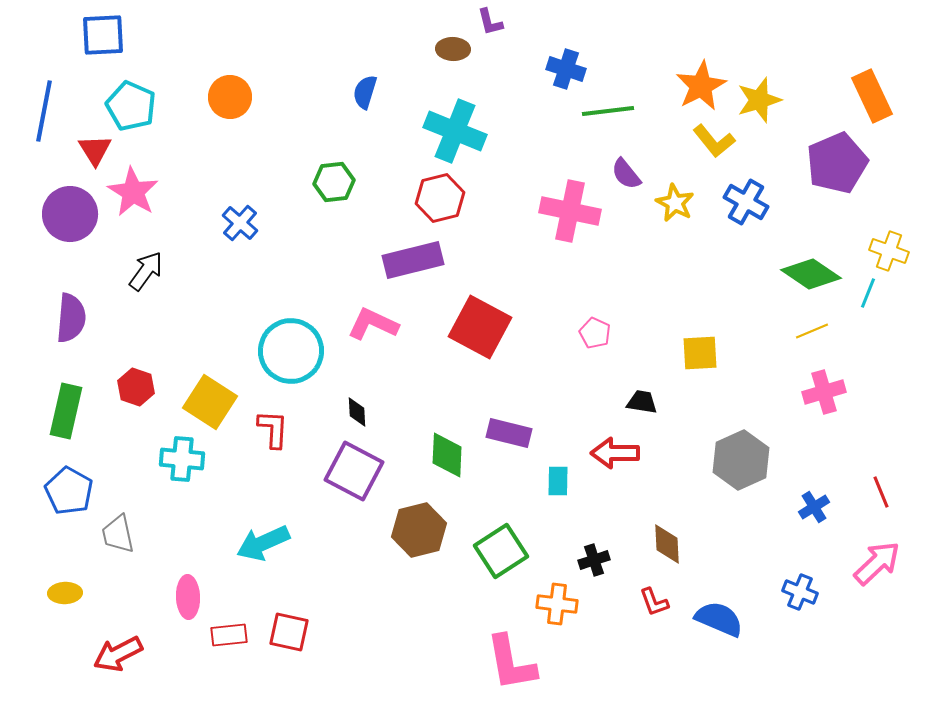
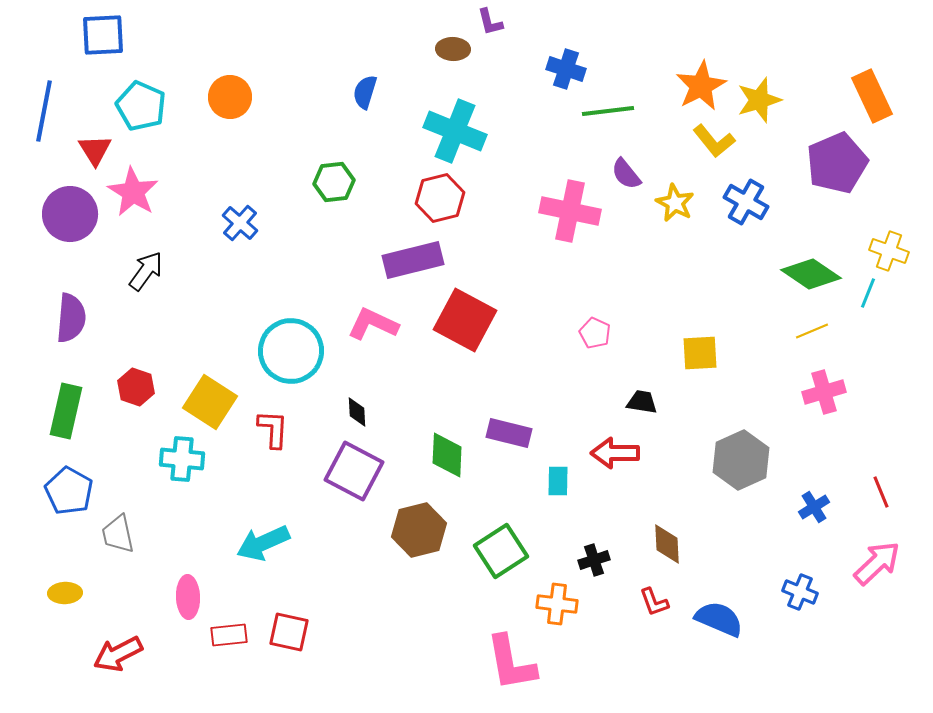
cyan pentagon at (131, 106): moved 10 px right
red square at (480, 327): moved 15 px left, 7 px up
